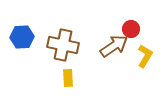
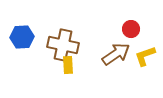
brown arrow: moved 2 px right, 8 px down
yellow L-shape: rotated 140 degrees counterclockwise
yellow rectangle: moved 13 px up
